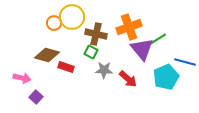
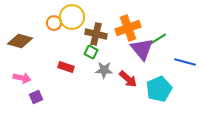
orange cross: moved 1 px left, 1 px down
brown diamond: moved 27 px left, 14 px up
cyan pentagon: moved 7 px left, 12 px down
purple square: rotated 24 degrees clockwise
